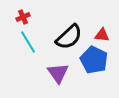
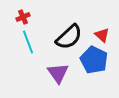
red triangle: rotated 35 degrees clockwise
cyan line: rotated 10 degrees clockwise
